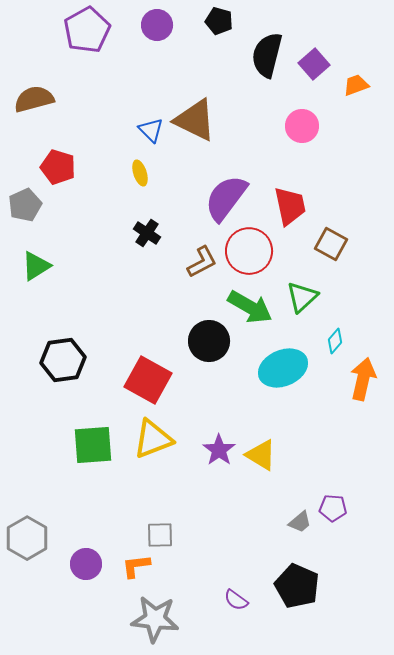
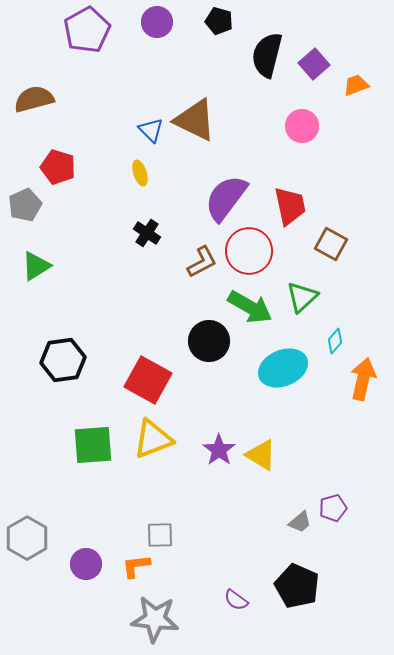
purple circle at (157, 25): moved 3 px up
purple pentagon at (333, 508): rotated 20 degrees counterclockwise
